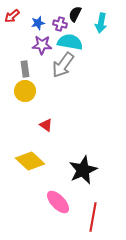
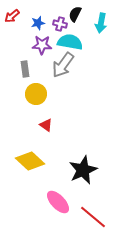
yellow circle: moved 11 px right, 3 px down
red line: rotated 60 degrees counterclockwise
